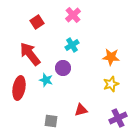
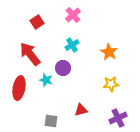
orange star: moved 2 px left, 5 px up; rotated 24 degrees clockwise
yellow star: rotated 14 degrees clockwise
